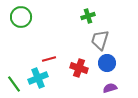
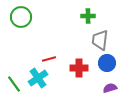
green cross: rotated 16 degrees clockwise
gray trapezoid: rotated 10 degrees counterclockwise
red cross: rotated 18 degrees counterclockwise
cyan cross: rotated 12 degrees counterclockwise
